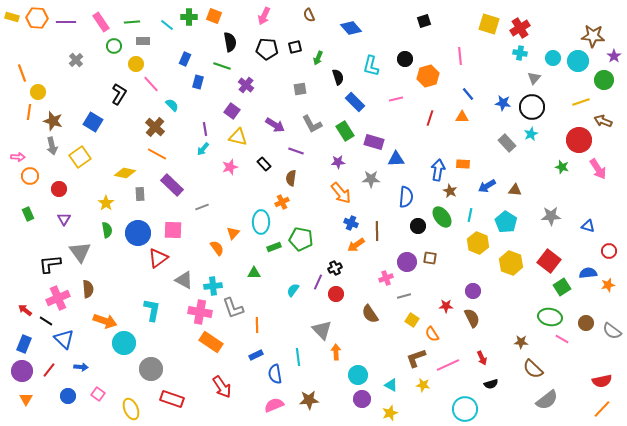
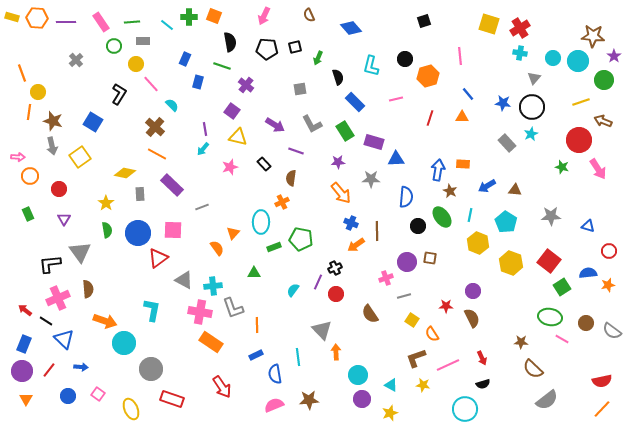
black semicircle at (491, 384): moved 8 px left
